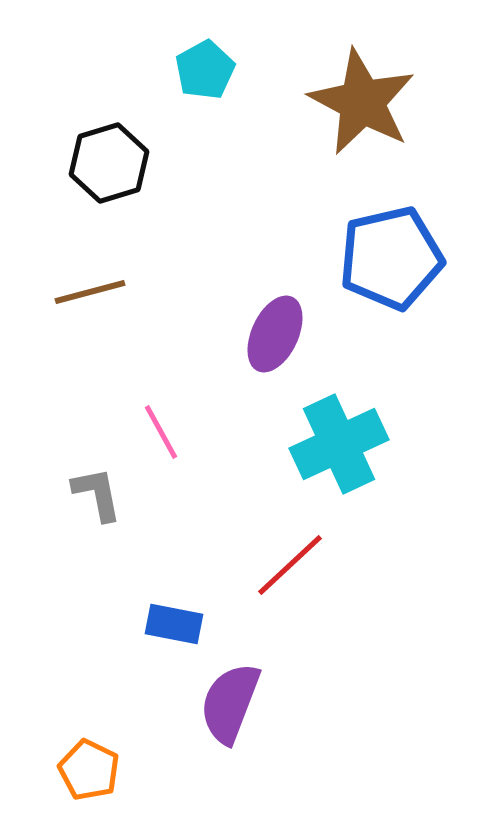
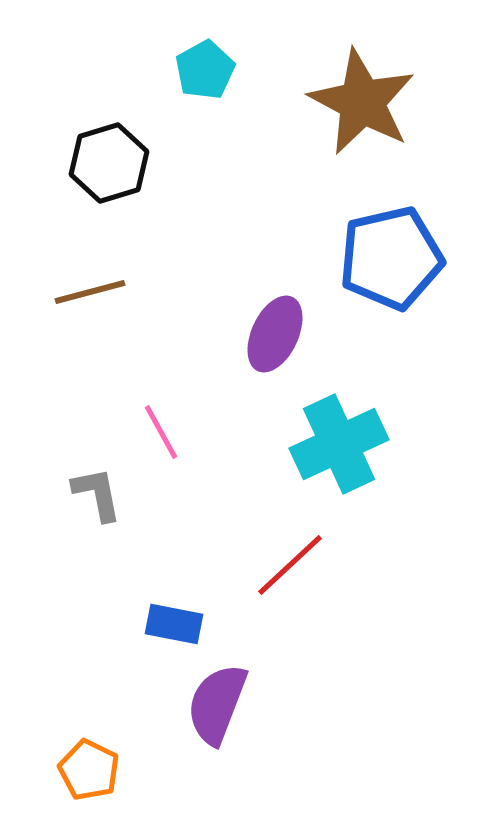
purple semicircle: moved 13 px left, 1 px down
